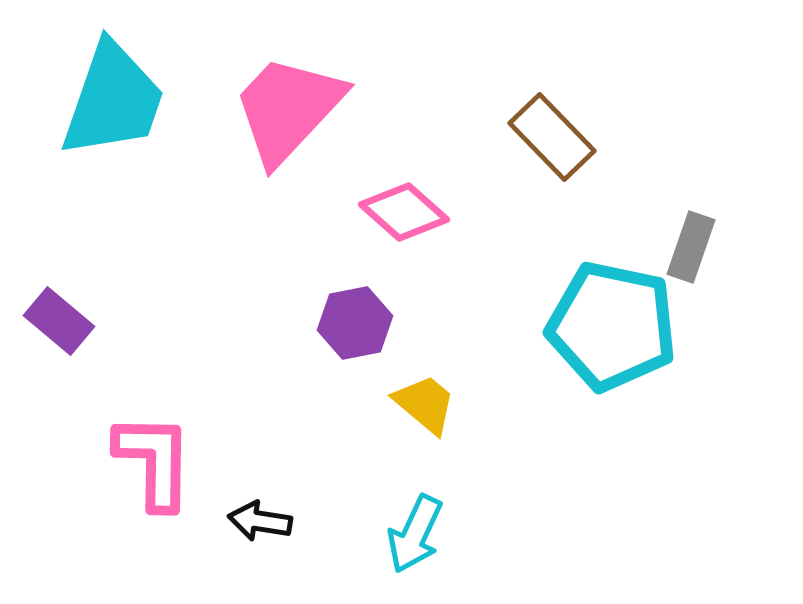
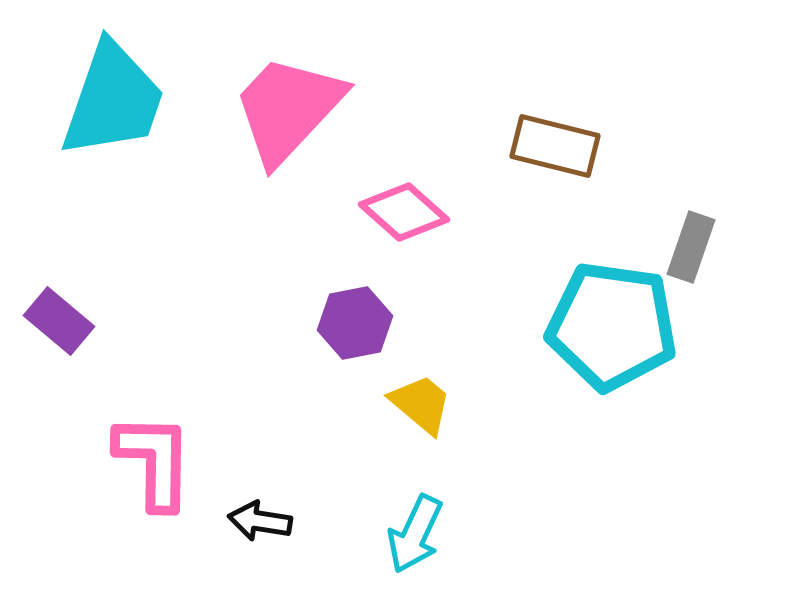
brown rectangle: moved 3 px right, 9 px down; rotated 32 degrees counterclockwise
cyan pentagon: rotated 4 degrees counterclockwise
yellow trapezoid: moved 4 px left
